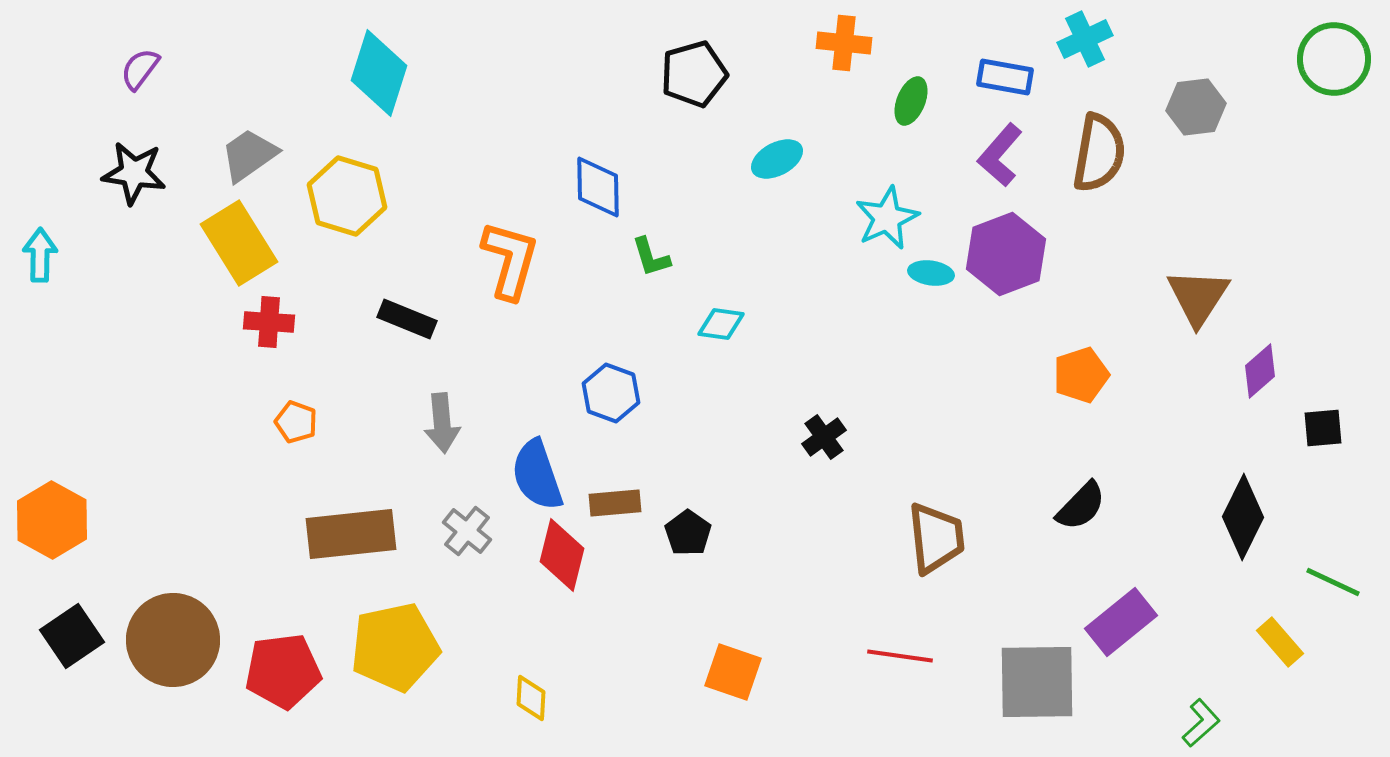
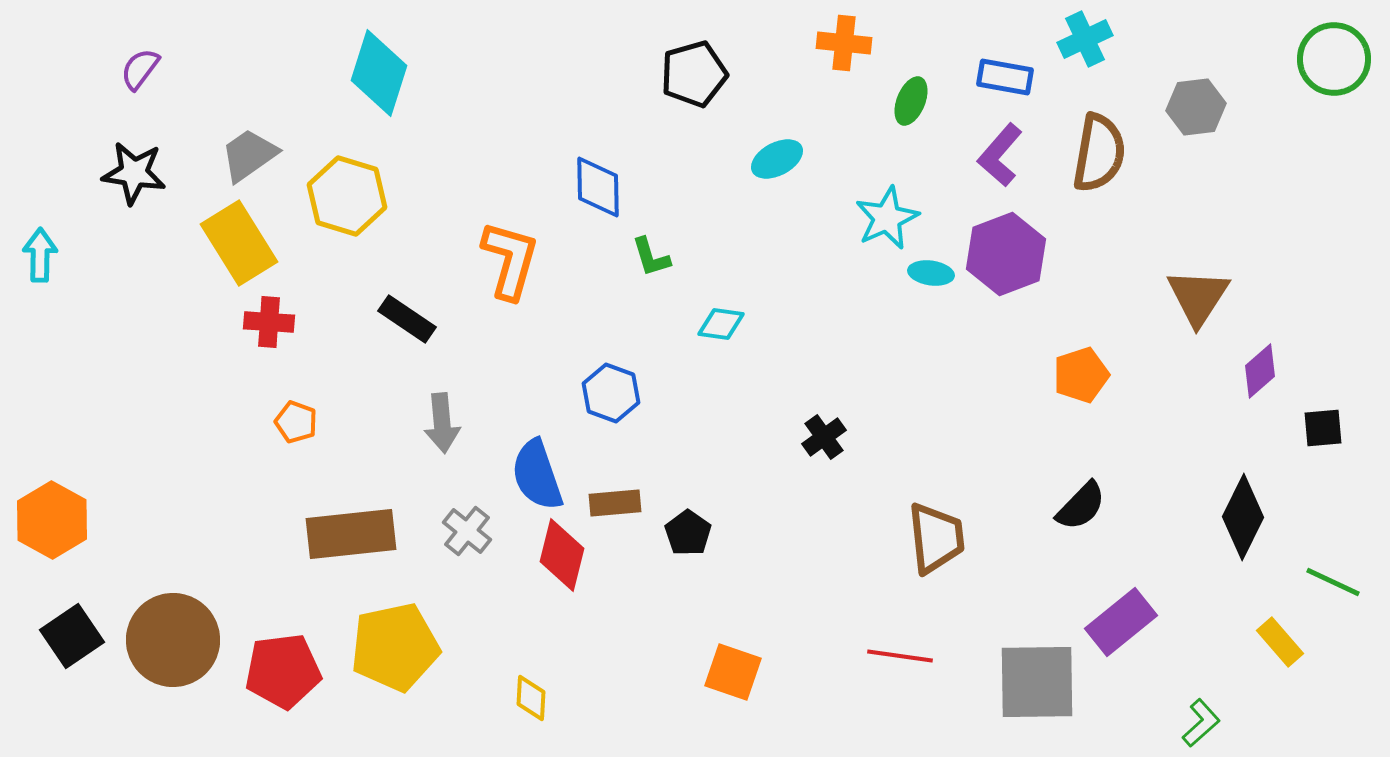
black rectangle at (407, 319): rotated 12 degrees clockwise
